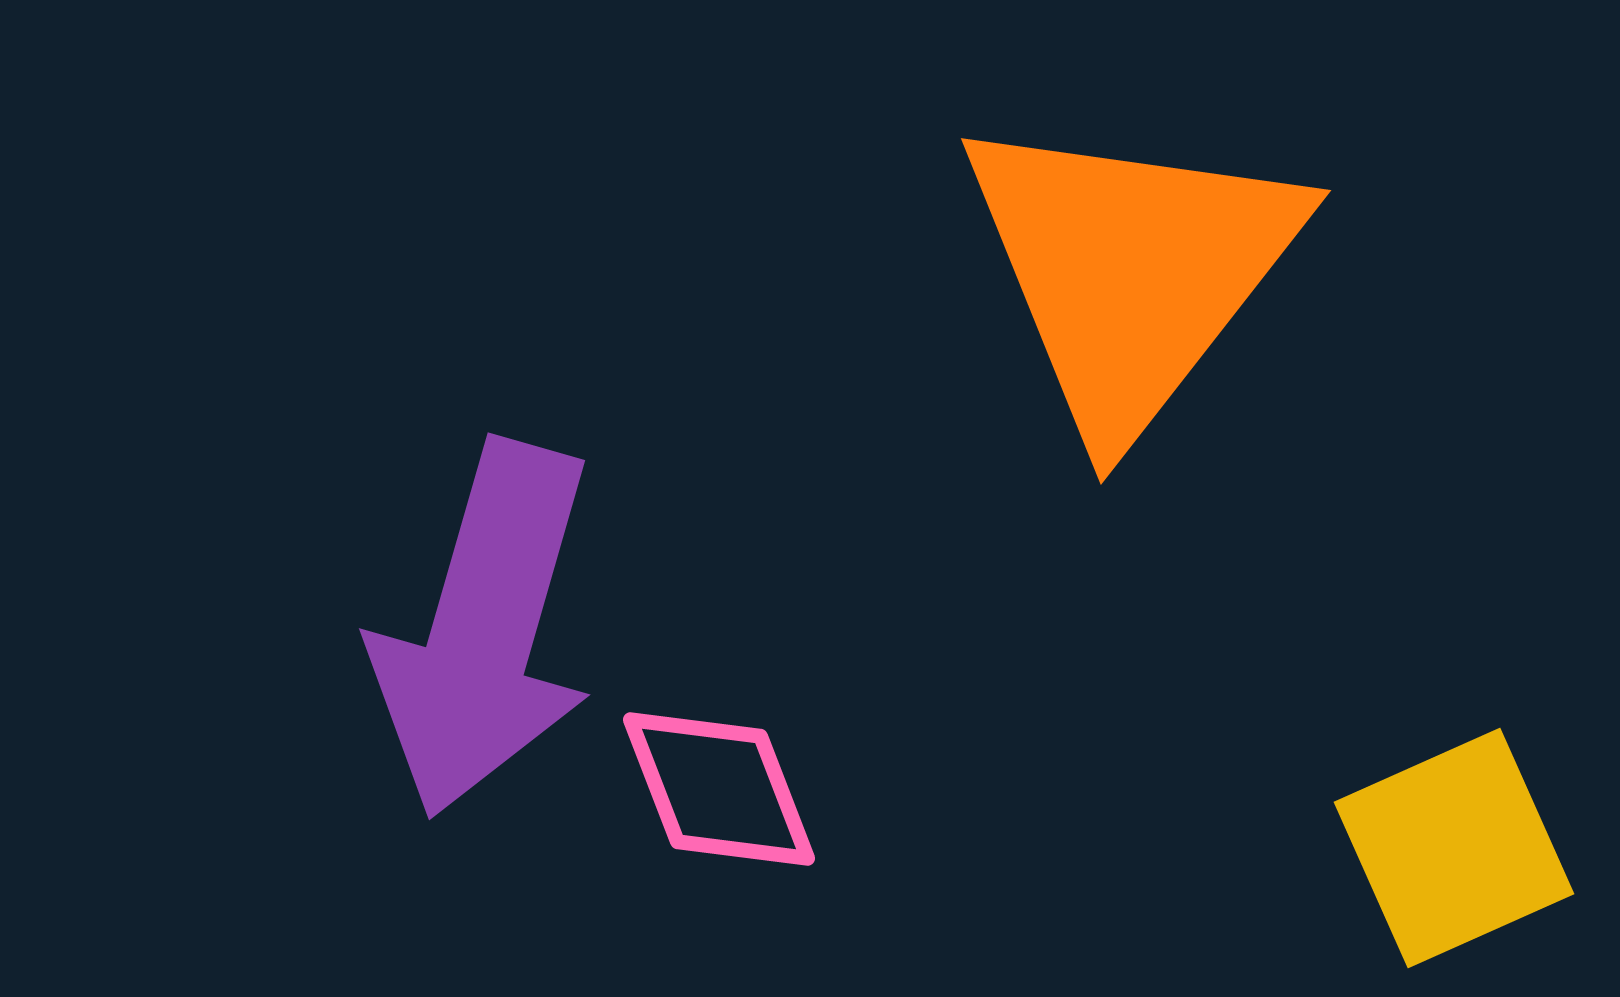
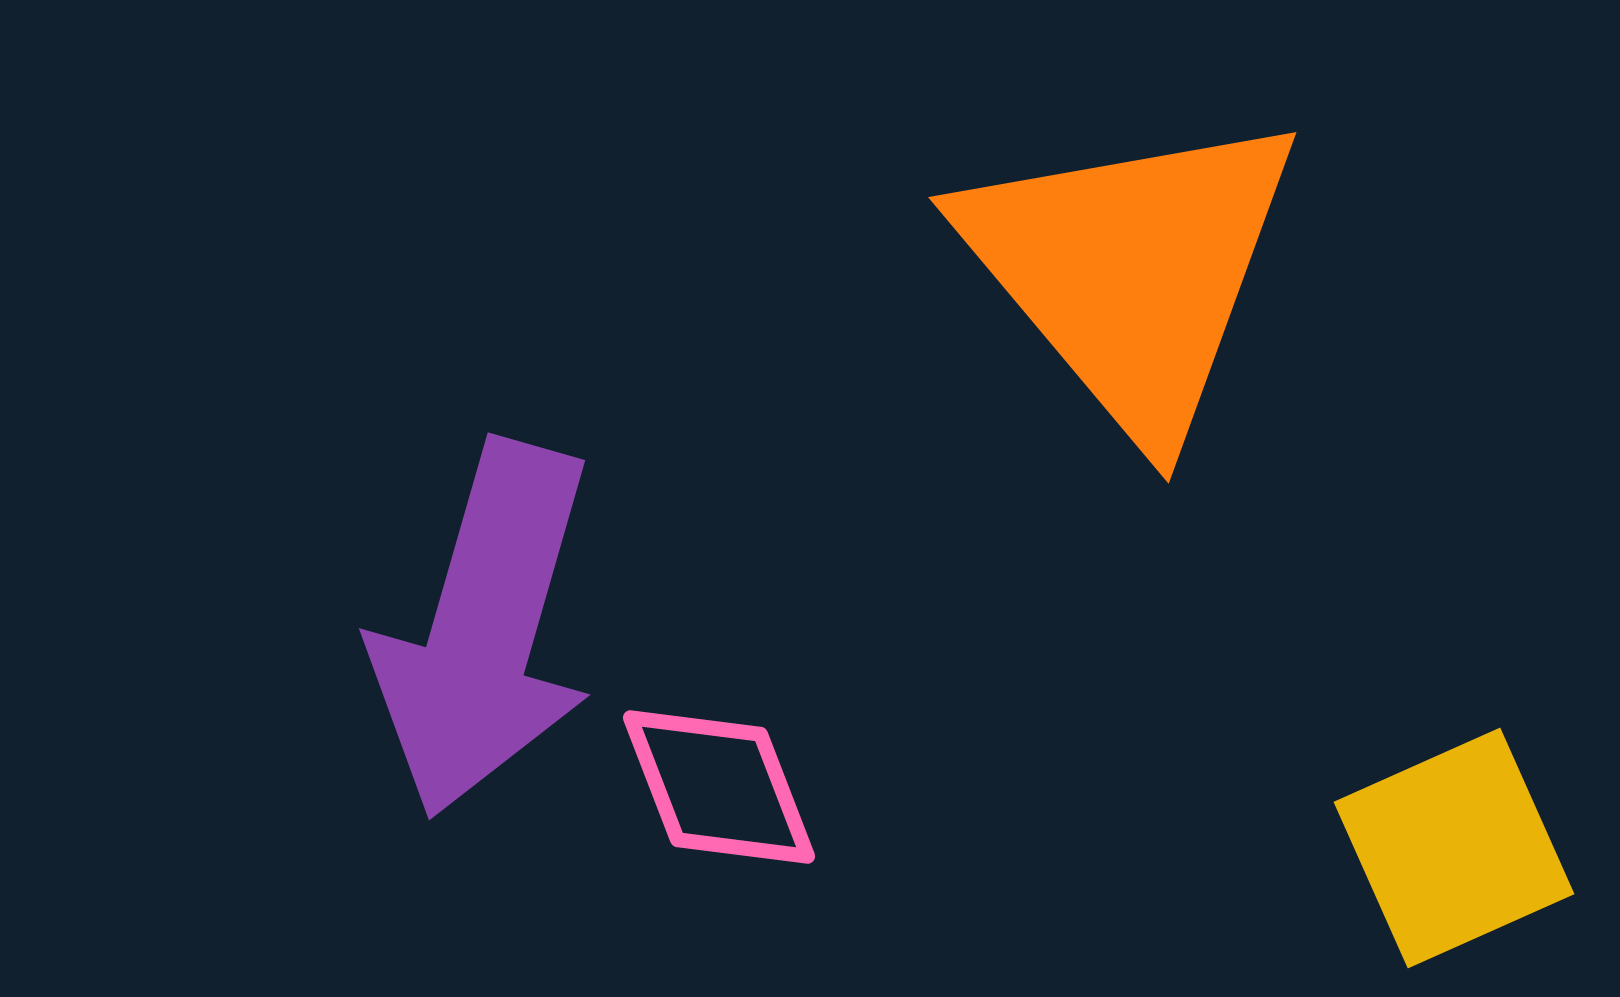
orange triangle: rotated 18 degrees counterclockwise
pink diamond: moved 2 px up
